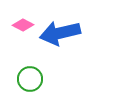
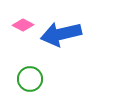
blue arrow: moved 1 px right, 1 px down
